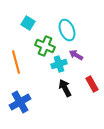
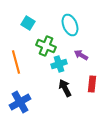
cyan ellipse: moved 3 px right, 5 px up
green cross: moved 1 px right
purple arrow: moved 5 px right
red rectangle: rotated 35 degrees clockwise
